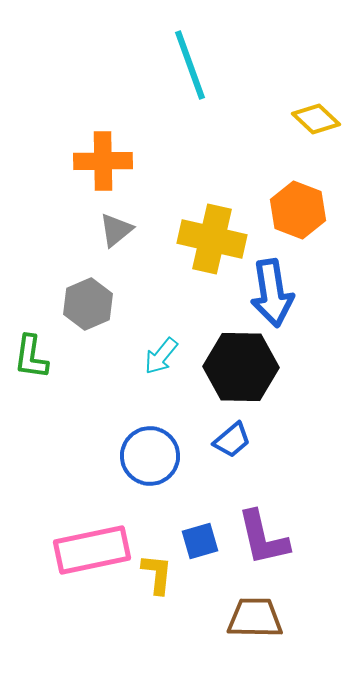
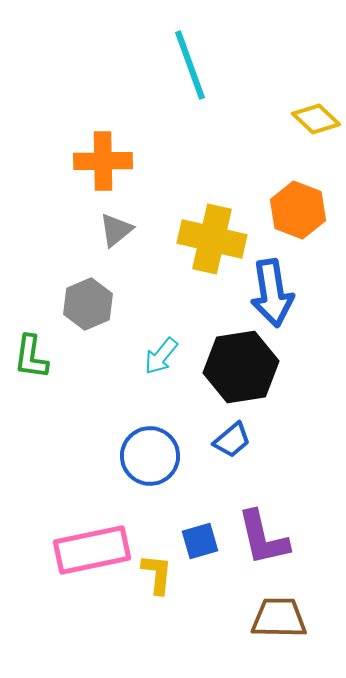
black hexagon: rotated 10 degrees counterclockwise
brown trapezoid: moved 24 px right
